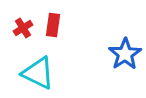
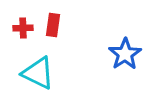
red cross: rotated 30 degrees clockwise
